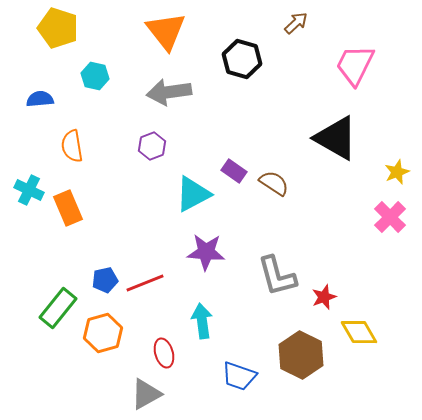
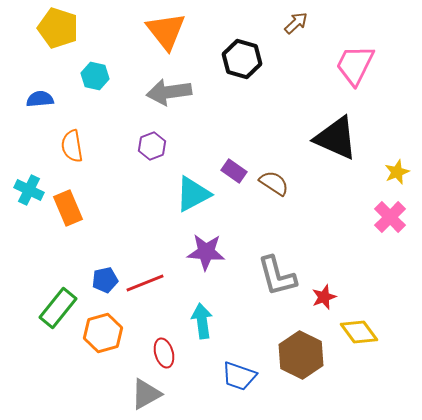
black triangle: rotated 6 degrees counterclockwise
yellow diamond: rotated 6 degrees counterclockwise
